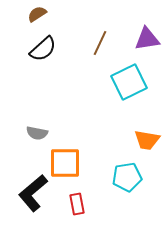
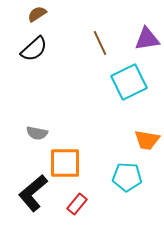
brown line: rotated 50 degrees counterclockwise
black semicircle: moved 9 px left
cyan pentagon: rotated 12 degrees clockwise
red rectangle: rotated 50 degrees clockwise
